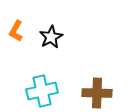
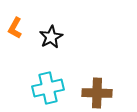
orange L-shape: moved 1 px left, 3 px up
cyan cross: moved 6 px right, 3 px up
